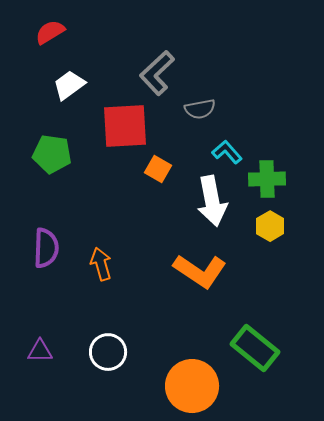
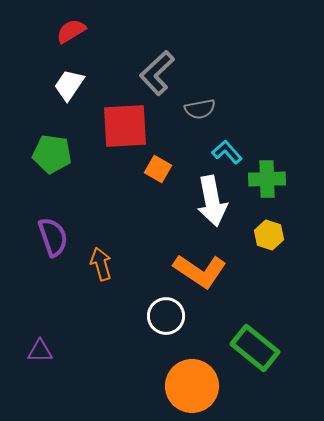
red semicircle: moved 21 px right, 1 px up
white trapezoid: rotated 20 degrees counterclockwise
yellow hexagon: moved 1 px left, 9 px down; rotated 12 degrees counterclockwise
purple semicircle: moved 7 px right, 11 px up; rotated 21 degrees counterclockwise
white circle: moved 58 px right, 36 px up
